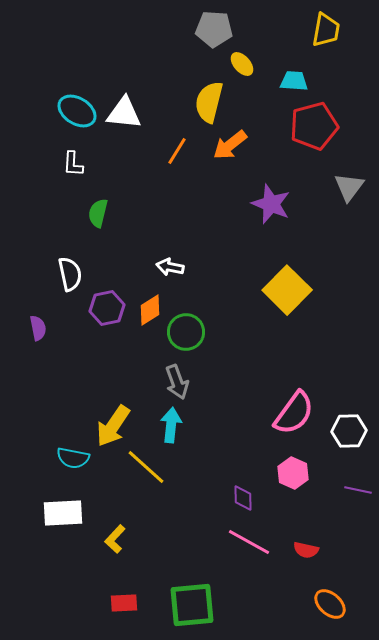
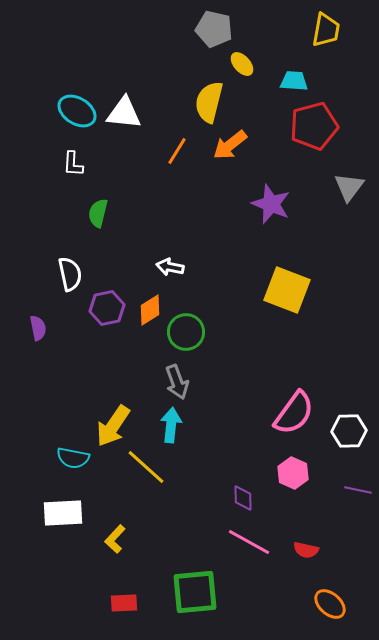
gray pentagon: rotated 9 degrees clockwise
yellow square: rotated 24 degrees counterclockwise
green square: moved 3 px right, 13 px up
